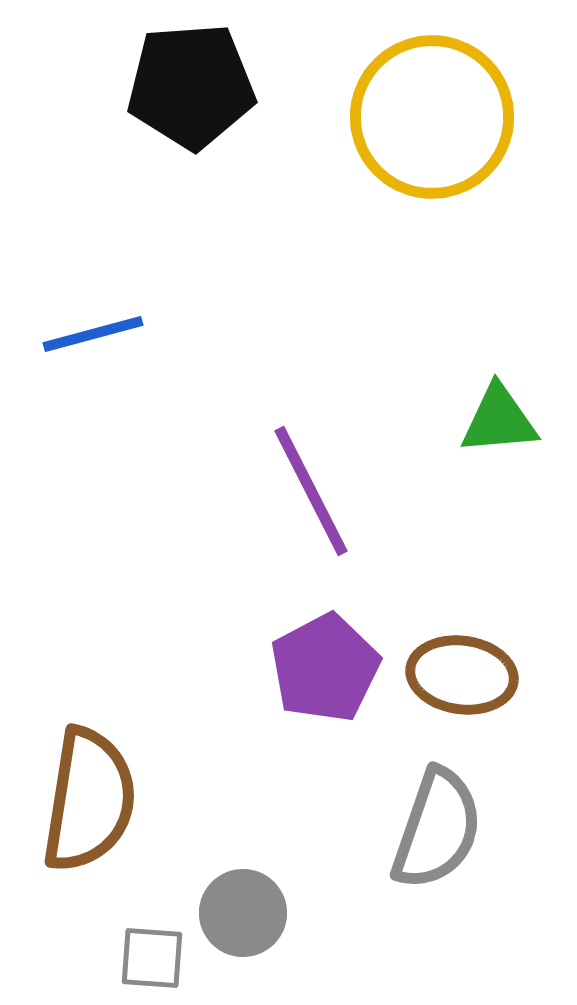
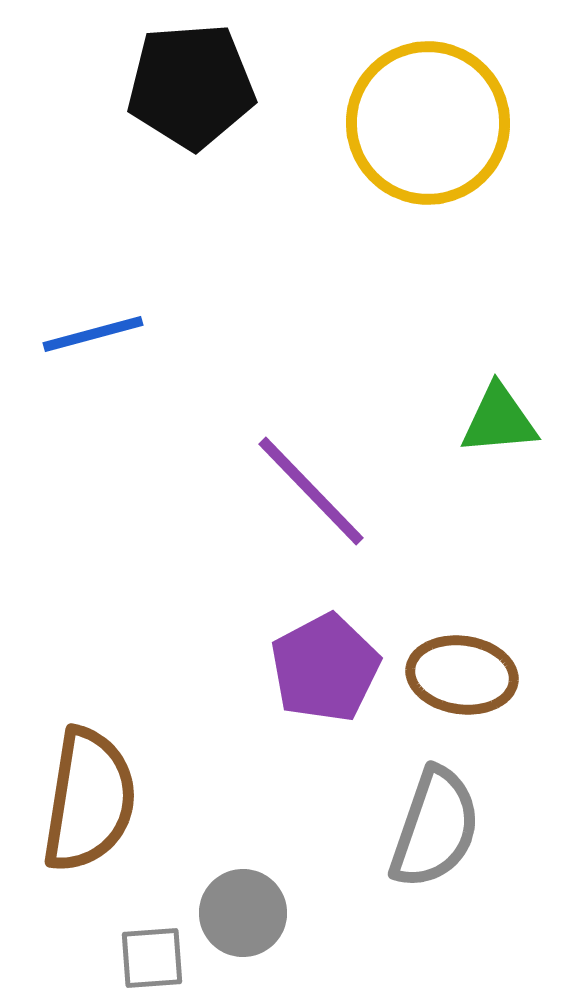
yellow circle: moved 4 px left, 6 px down
purple line: rotated 17 degrees counterclockwise
gray semicircle: moved 2 px left, 1 px up
gray square: rotated 8 degrees counterclockwise
